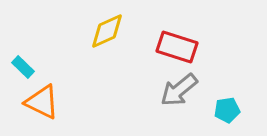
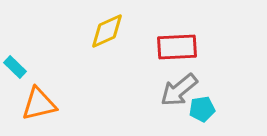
red rectangle: rotated 21 degrees counterclockwise
cyan rectangle: moved 8 px left
orange triangle: moved 3 px left, 2 px down; rotated 39 degrees counterclockwise
cyan pentagon: moved 25 px left, 1 px up
